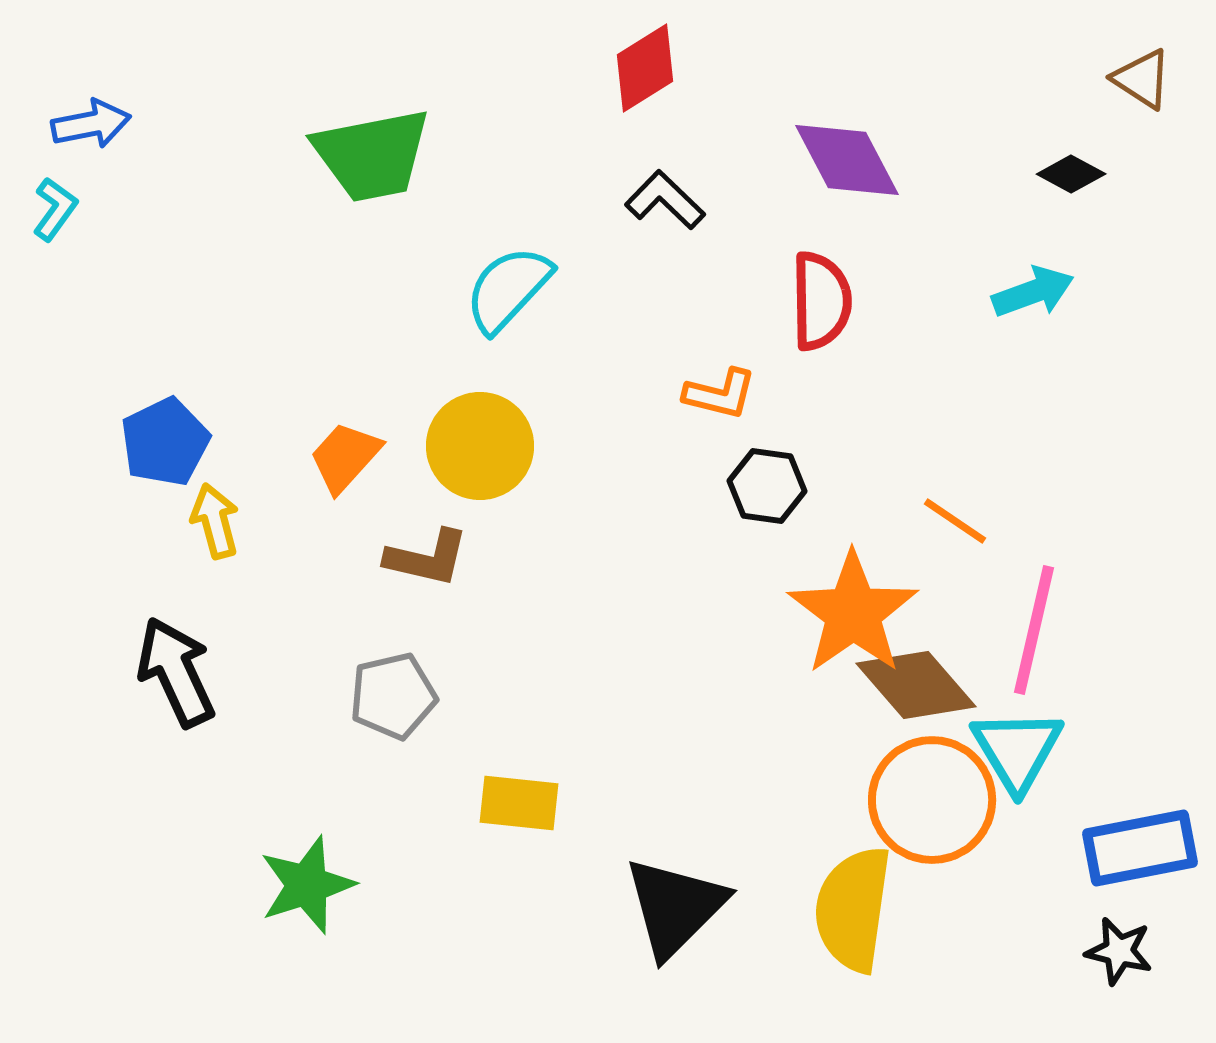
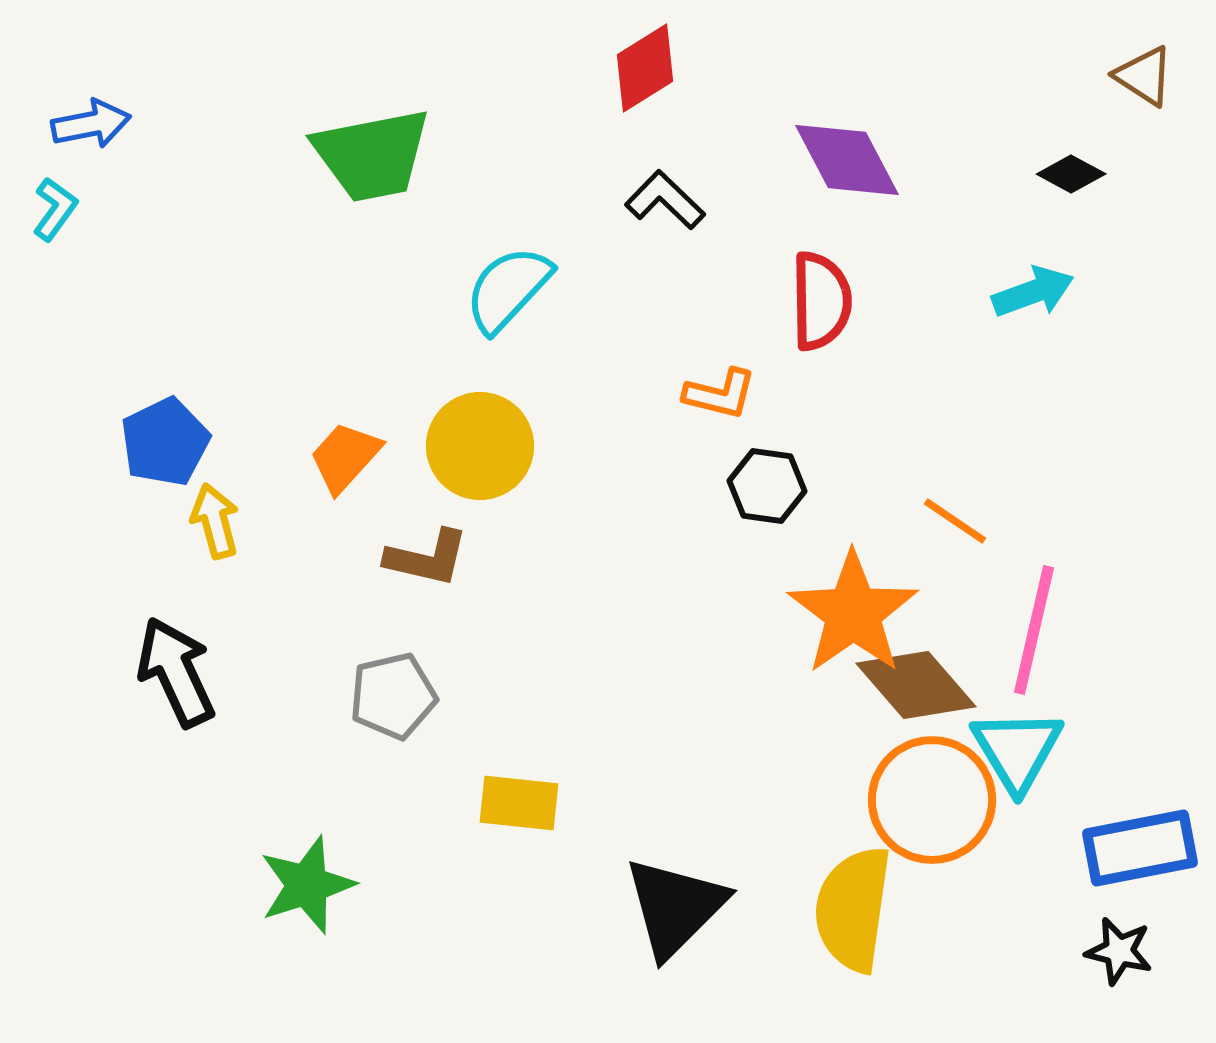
brown triangle: moved 2 px right, 3 px up
